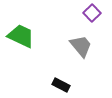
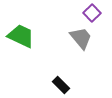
gray trapezoid: moved 8 px up
black rectangle: rotated 18 degrees clockwise
